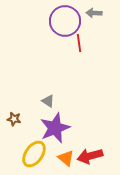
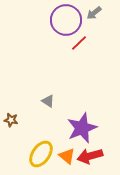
gray arrow: rotated 42 degrees counterclockwise
purple circle: moved 1 px right, 1 px up
red line: rotated 54 degrees clockwise
brown star: moved 3 px left, 1 px down
purple star: moved 27 px right
yellow ellipse: moved 7 px right
orange triangle: moved 1 px right, 2 px up
